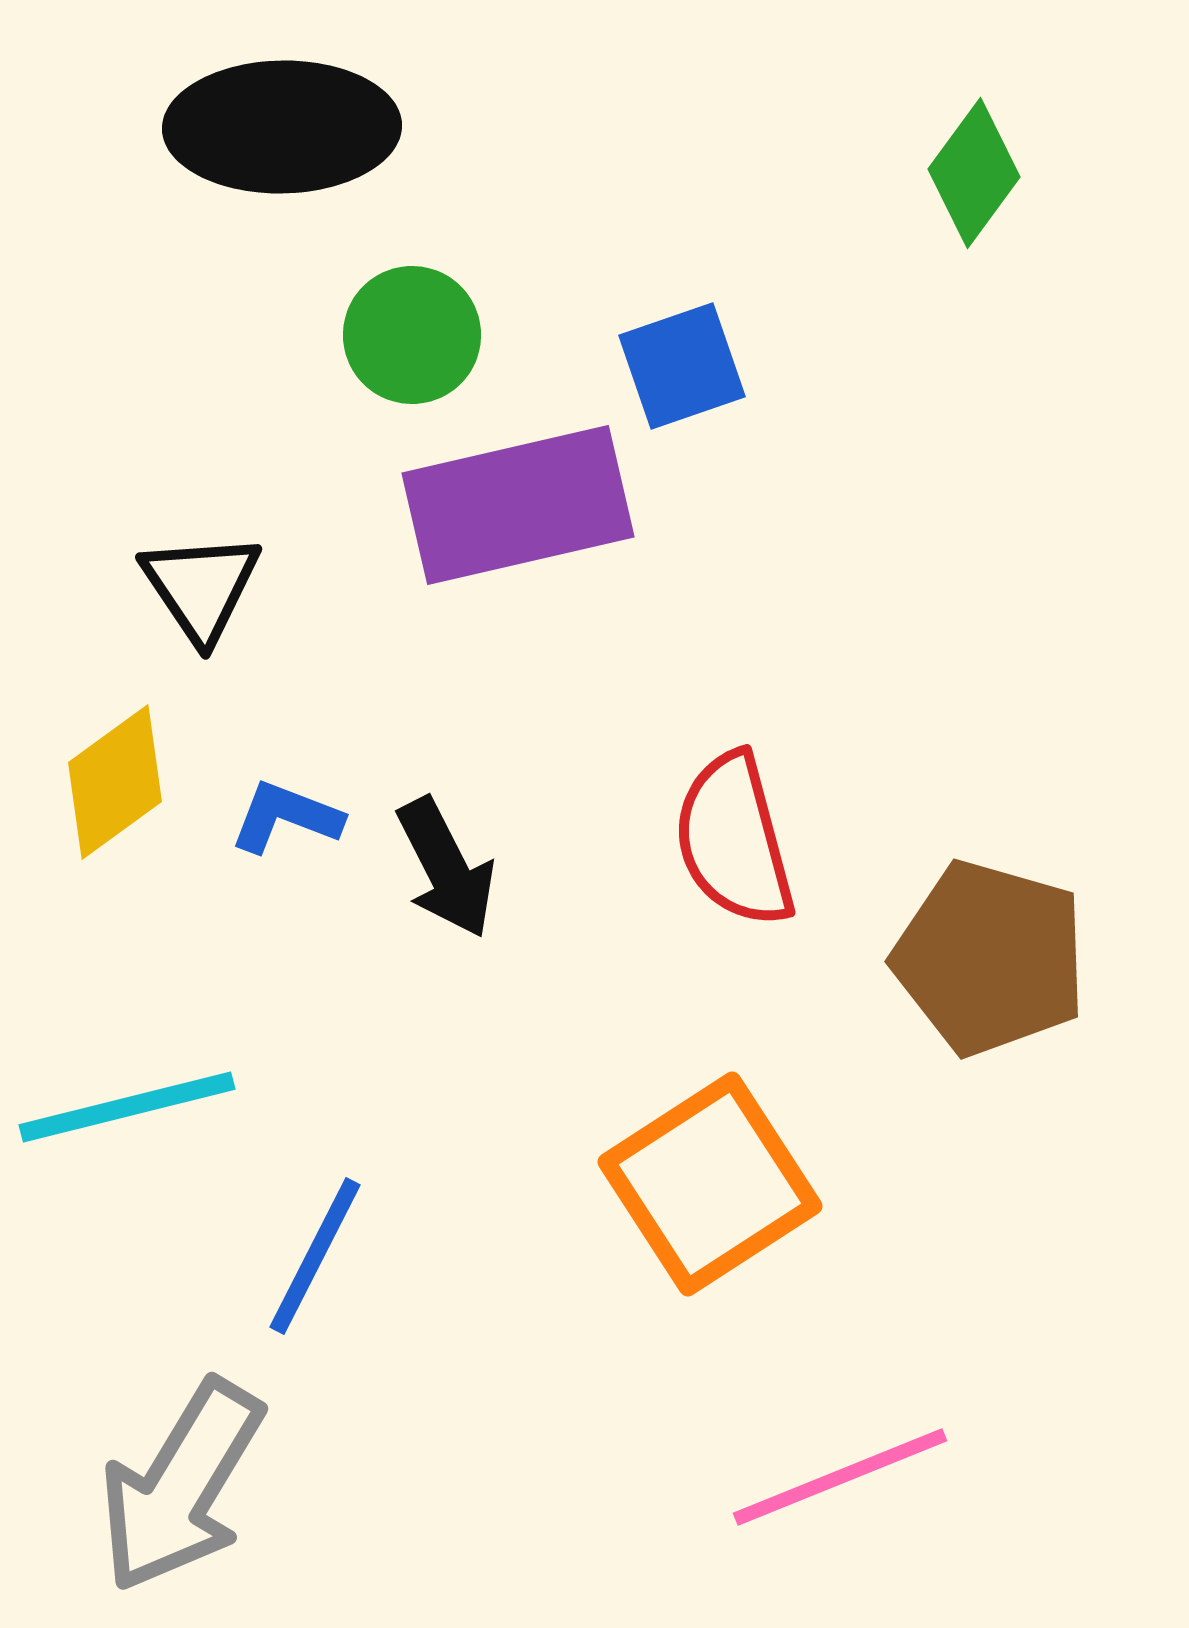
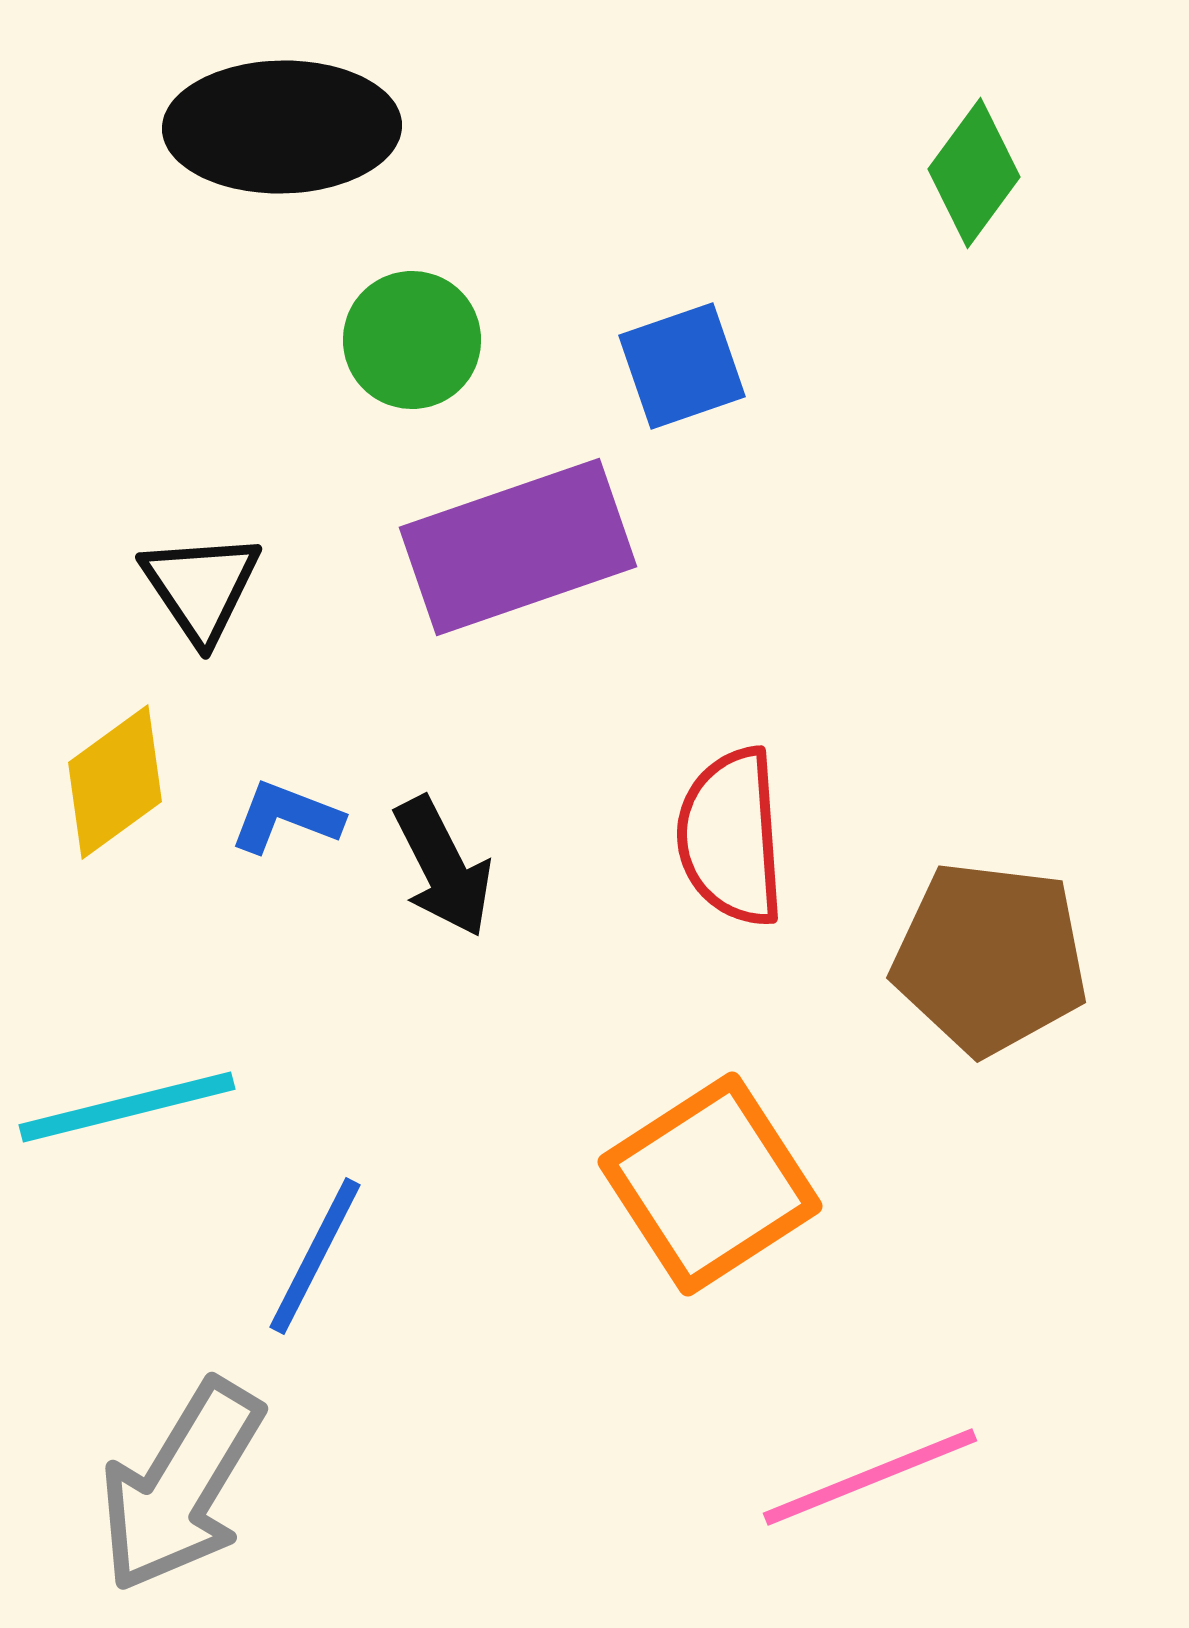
green circle: moved 5 px down
purple rectangle: moved 42 px down; rotated 6 degrees counterclockwise
red semicircle: moved 3 px left, 3 px up; rotated 11 degrees clockwise
black arrow: moved 3 px left, 1 px up
brown pentagon: rotated 9 degrees counterclockwise
pink line: moved 30 px right
